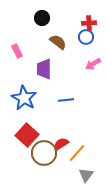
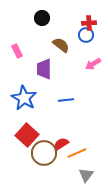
blue circle: moved 2 px up
brown semicircle: moved 3 px right, 3 px down
orange line: rotated 24 degrees clockwise
